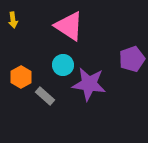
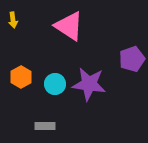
cyan circle: moved 8 px left, 19 px down
gray rectangle: moved 30 px down; rotated 42 degrees counterclockwise
